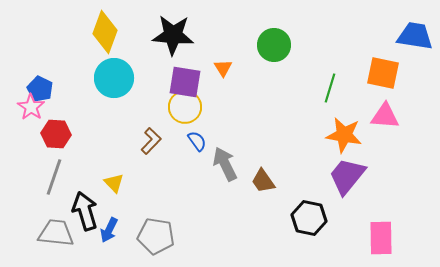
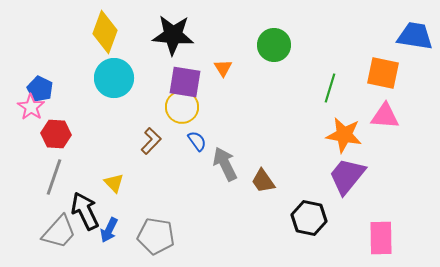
yellow circle: moved 3 px left
black arrow: rotated 9 degrees counterclockwise
gray trapezoid: moved 3 px right, 1 px up; rotated 126 degrees clockwise
